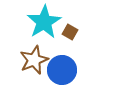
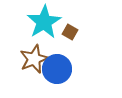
brown star: moved 1 px up
blue circle: moved 5 px left, 1 px up
